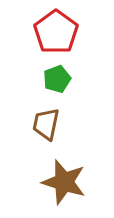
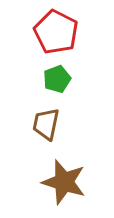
red pentagon: rotated 9 degrees counterclockwise
